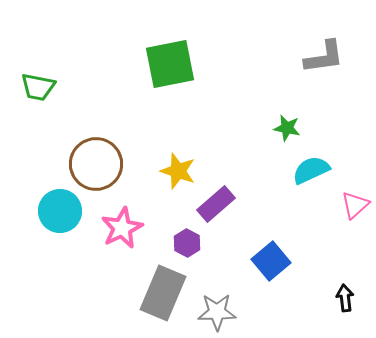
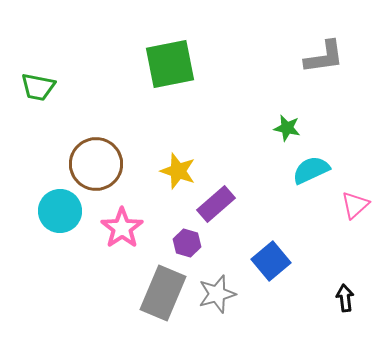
pink star: rotated 9 degrees counterclockwise
purple hexagon: rotated 12 degrees counterclockwise
gray star: moved 18 px up; rotated 15 degrees counterclockwise
